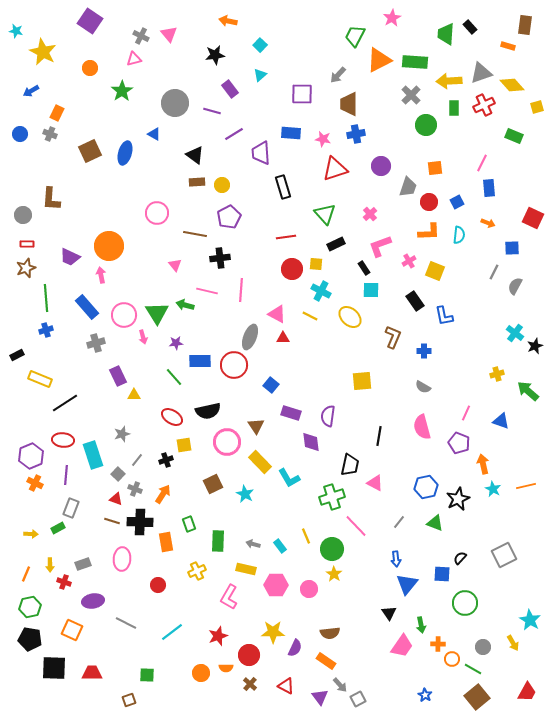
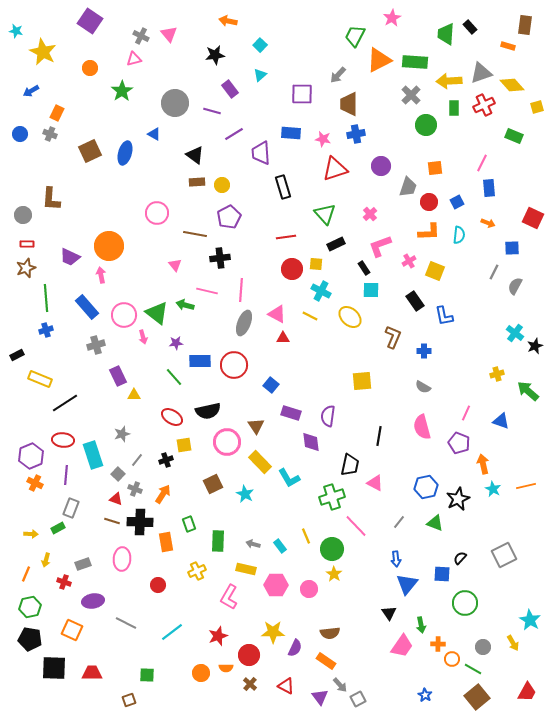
green triangle at (157, 313): rotated 20 degrees counterclockwise
gray ellipse at (250, 337): moved 6 px left, 14 px up
gray cross at (96, 343): moved 2 px down
yellow arrow at (50, 565): moved 4 px left, 5 px up; rotated 16 degrees clockwise
